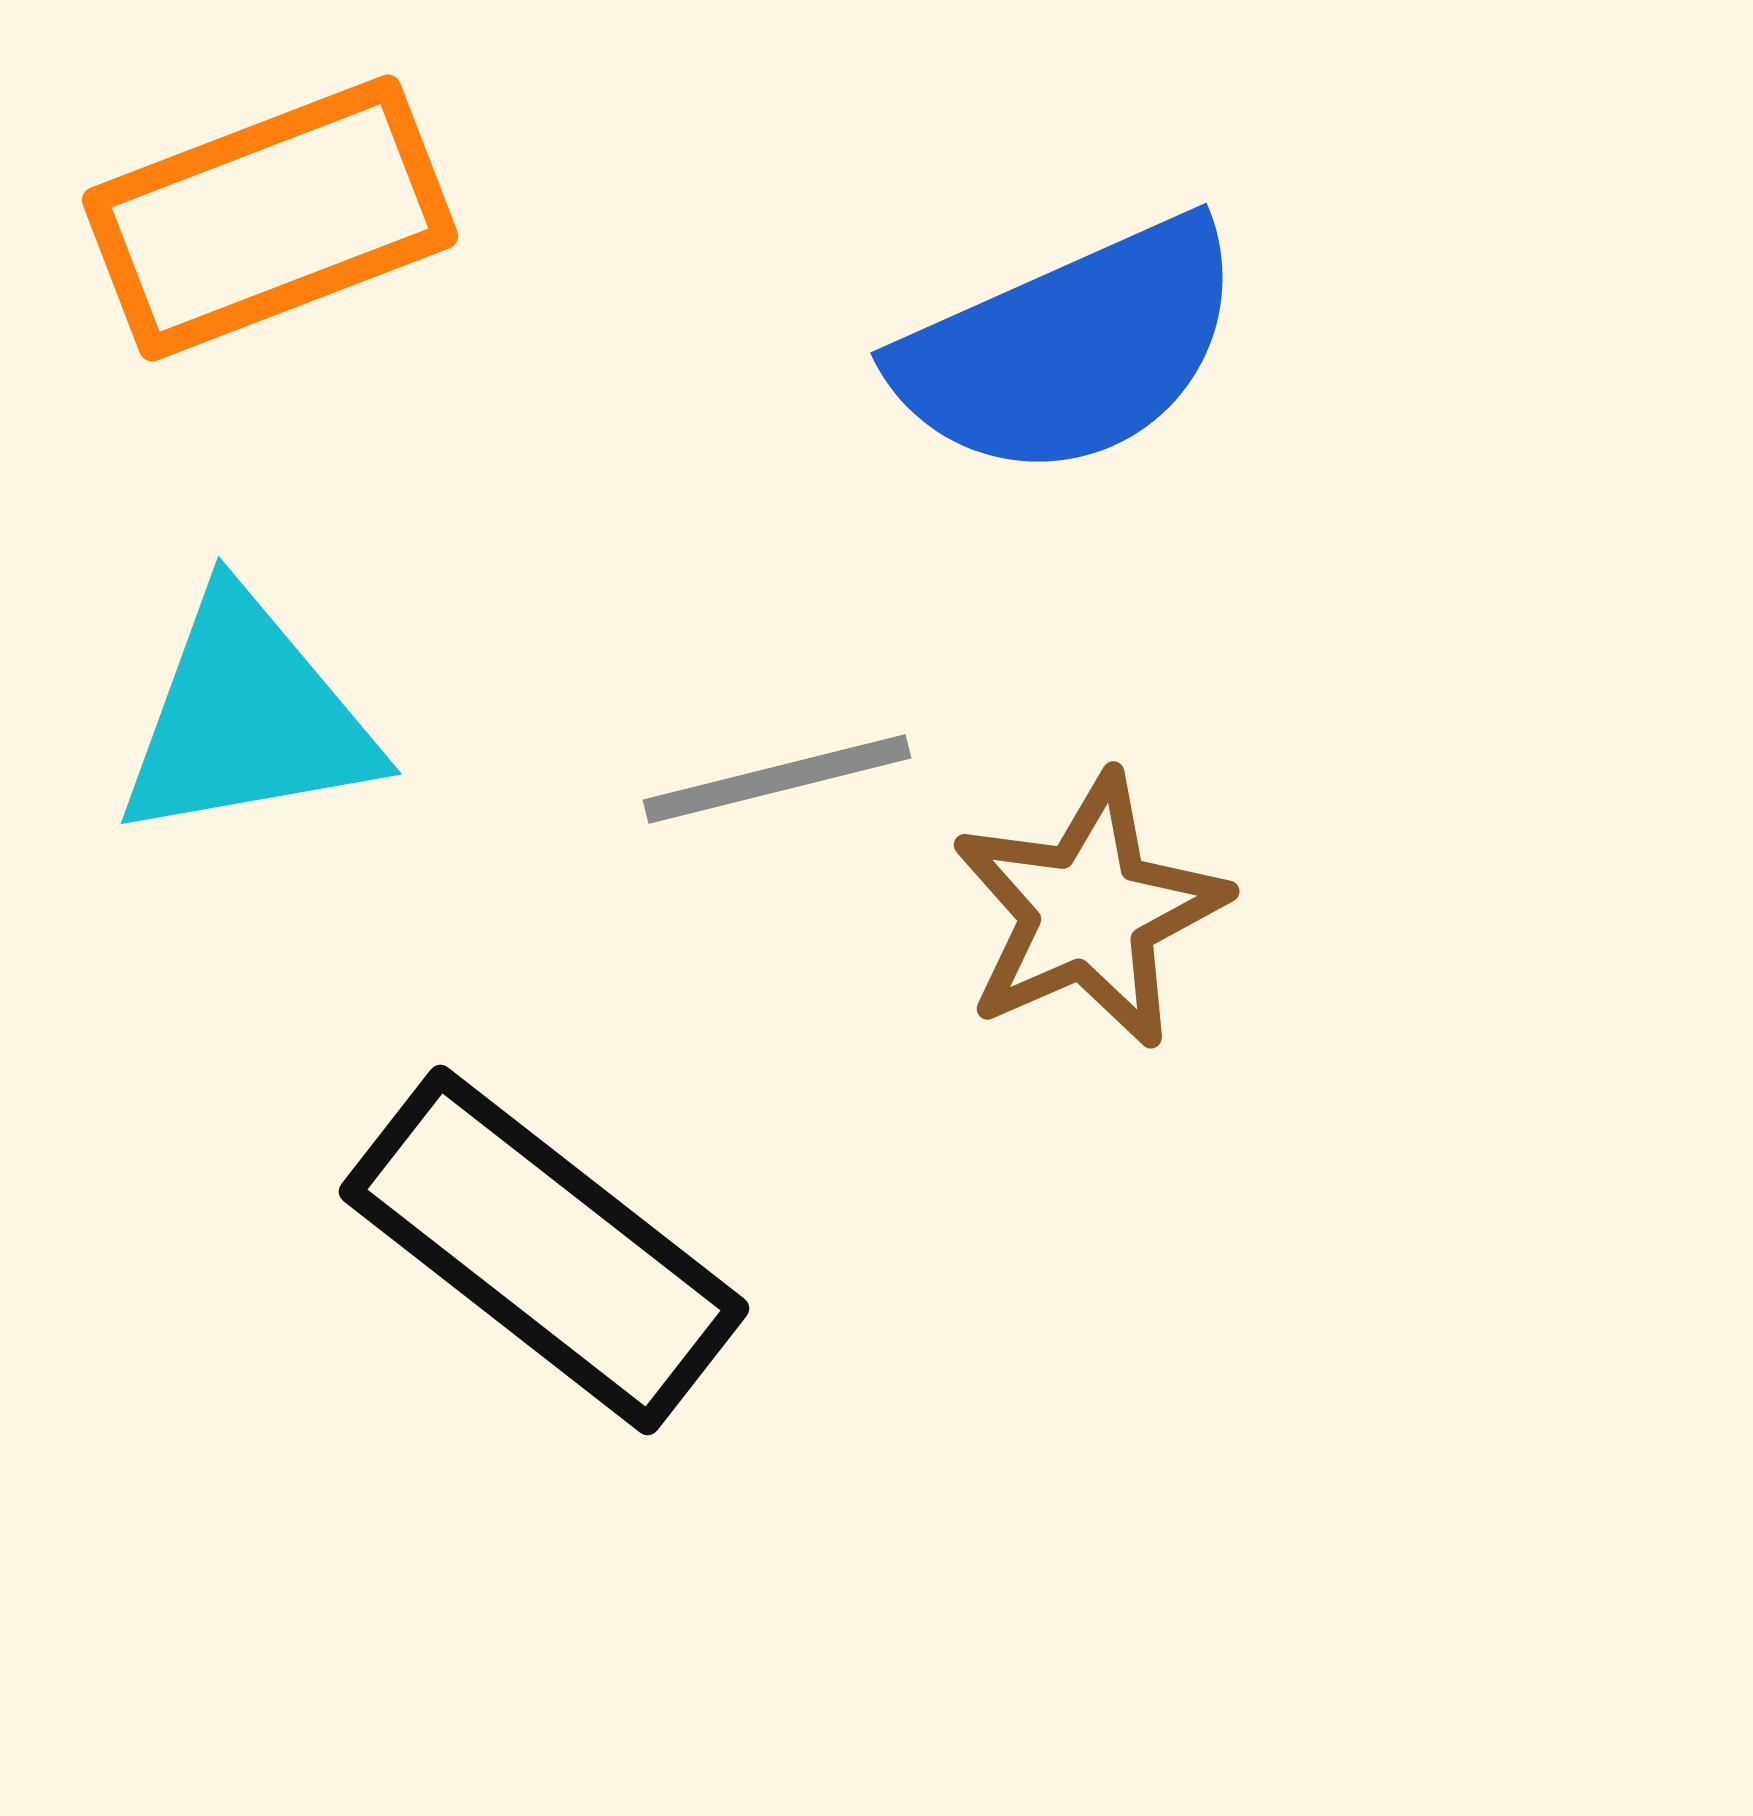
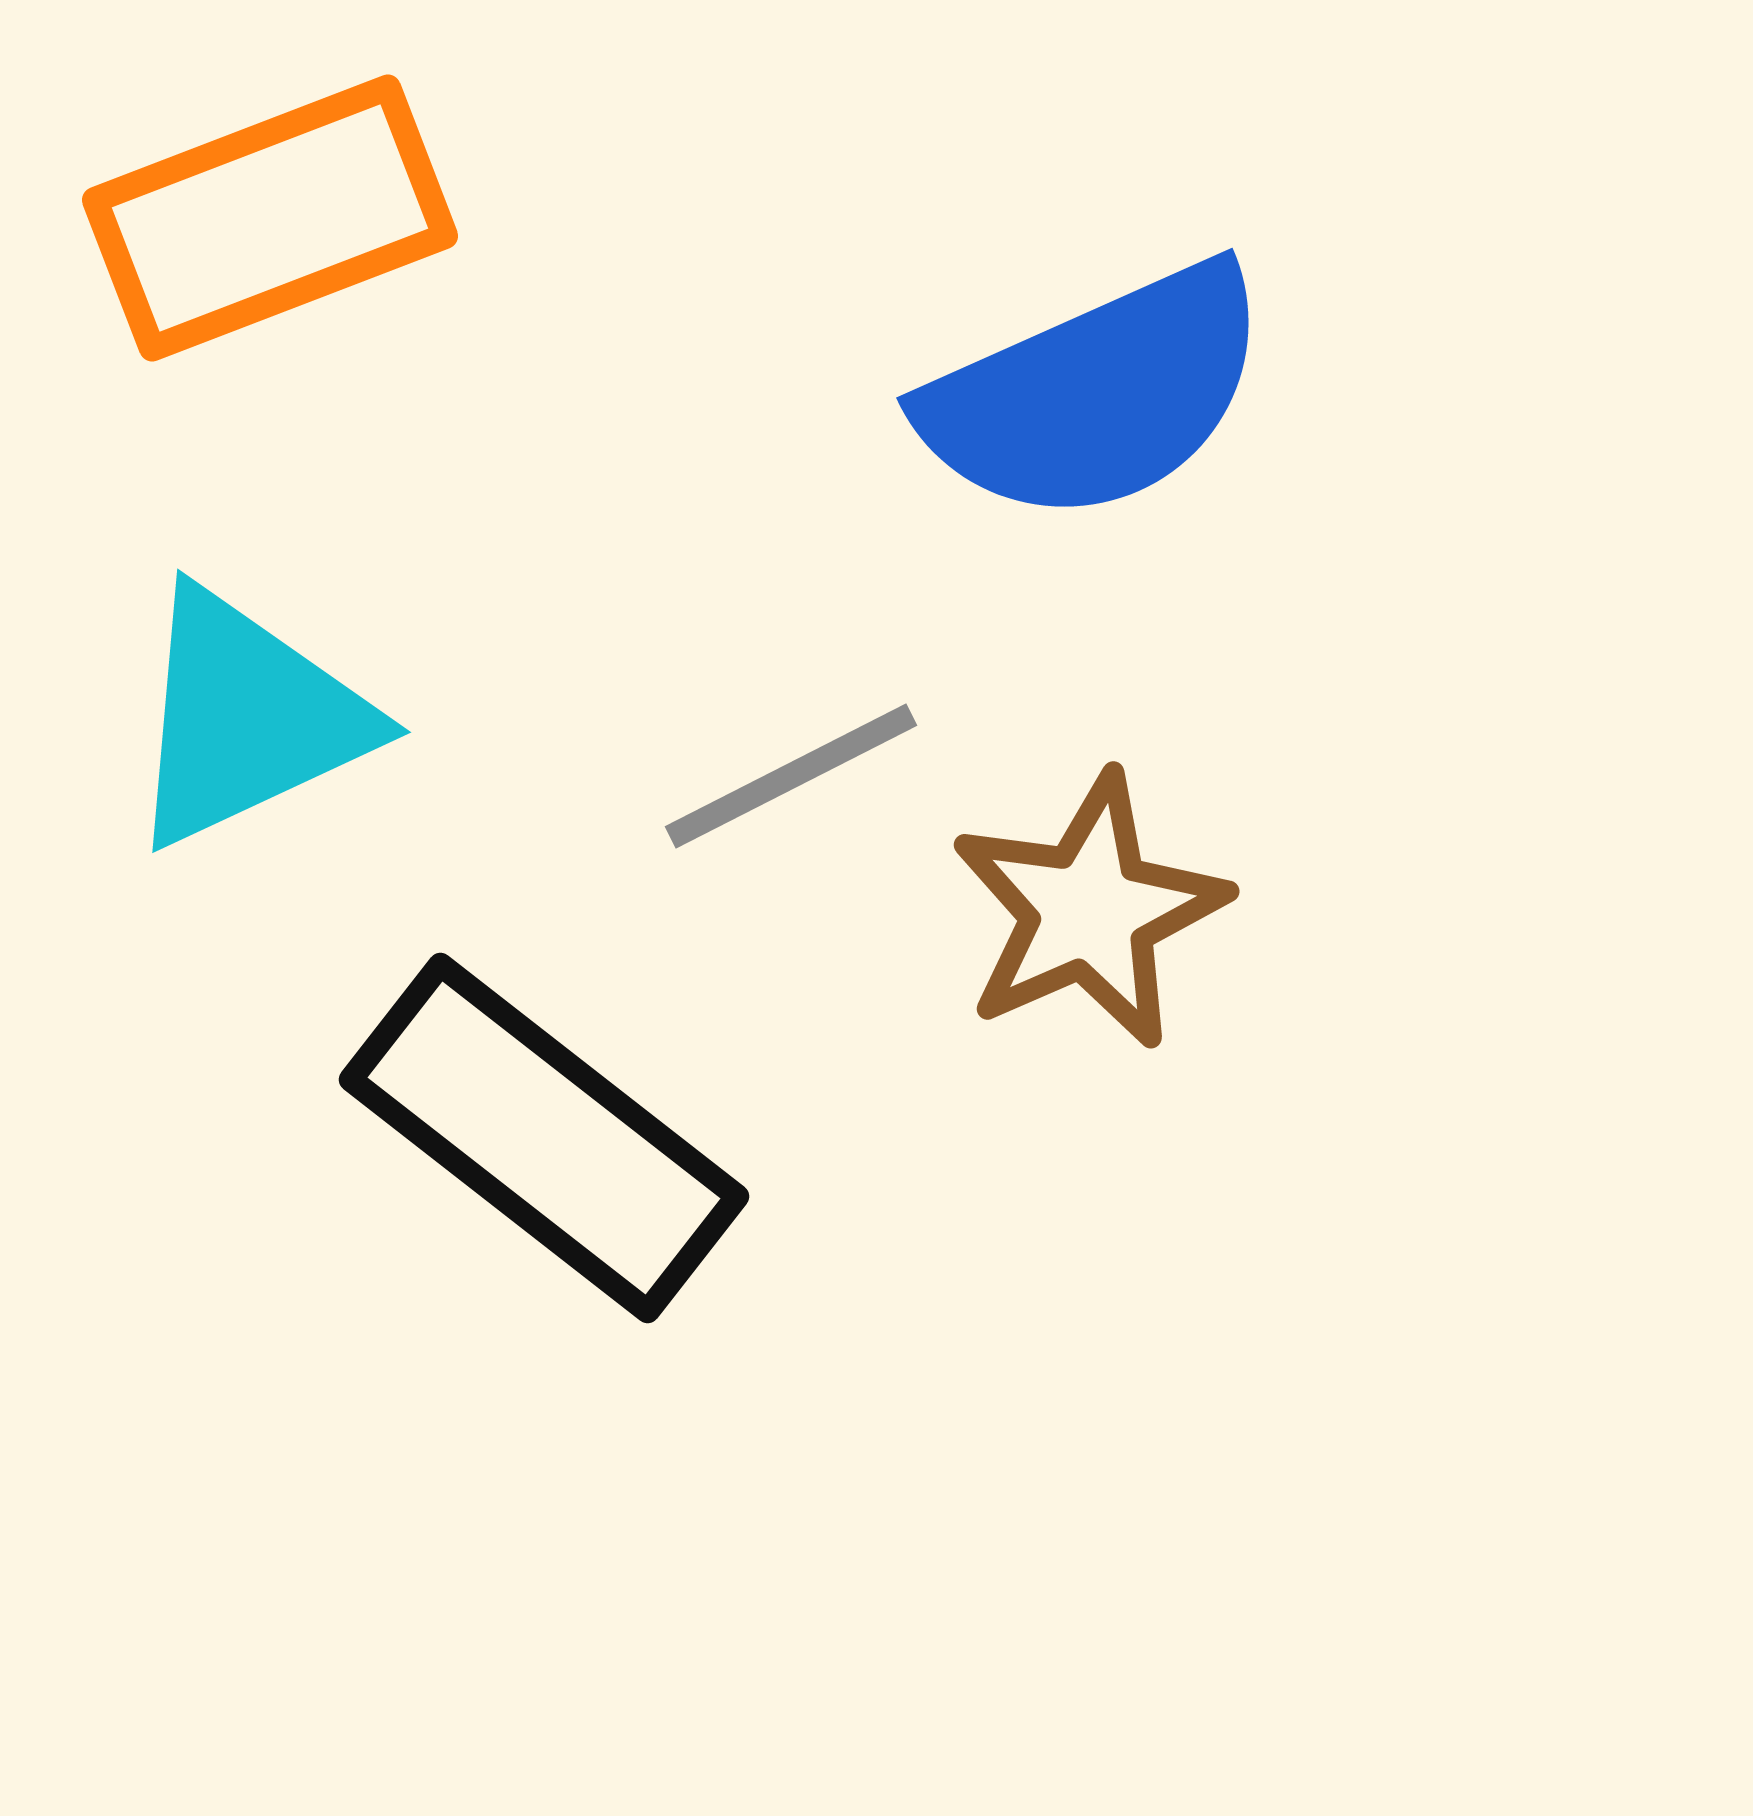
blue semicircle: moved 26 px right, 45 px down
cyan triangle: rotated 15 degrees counterclockwise
gray line: moved 14 px right, 3 px up; rotated 13 degrees counterclockwise
black rectangle: moved 112 px up
